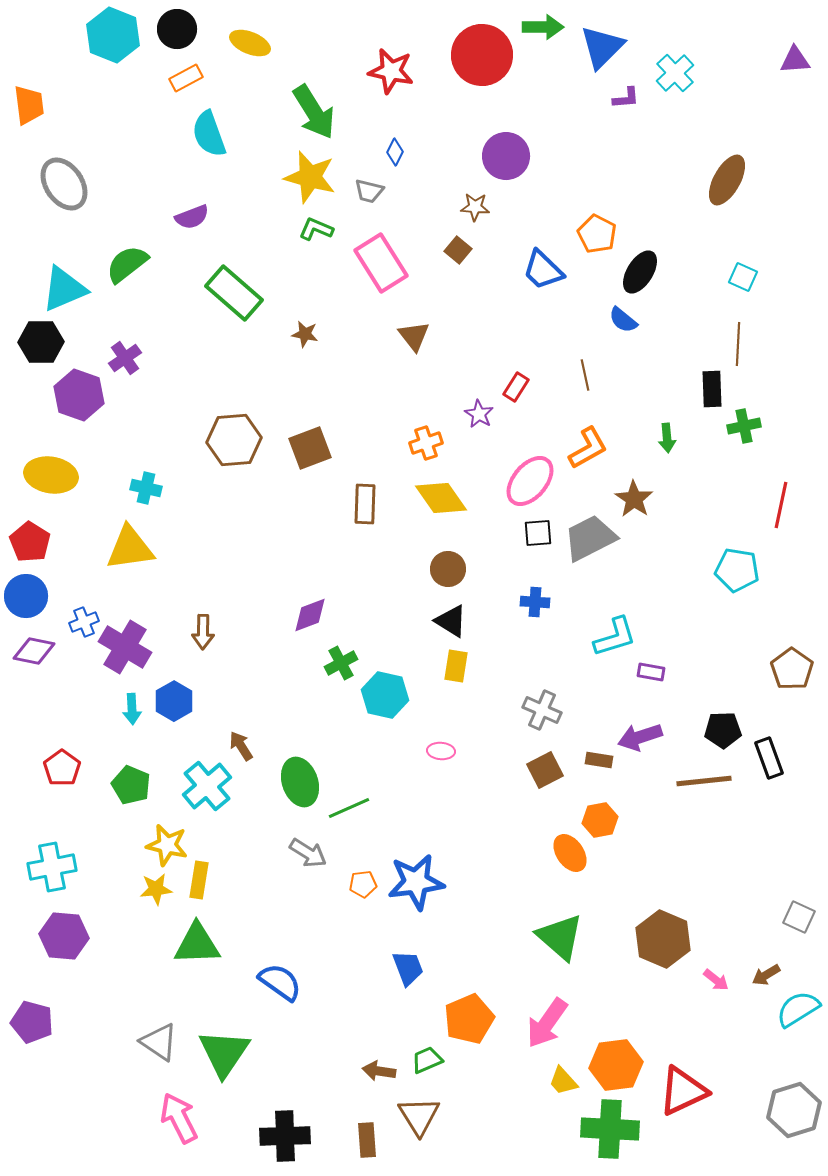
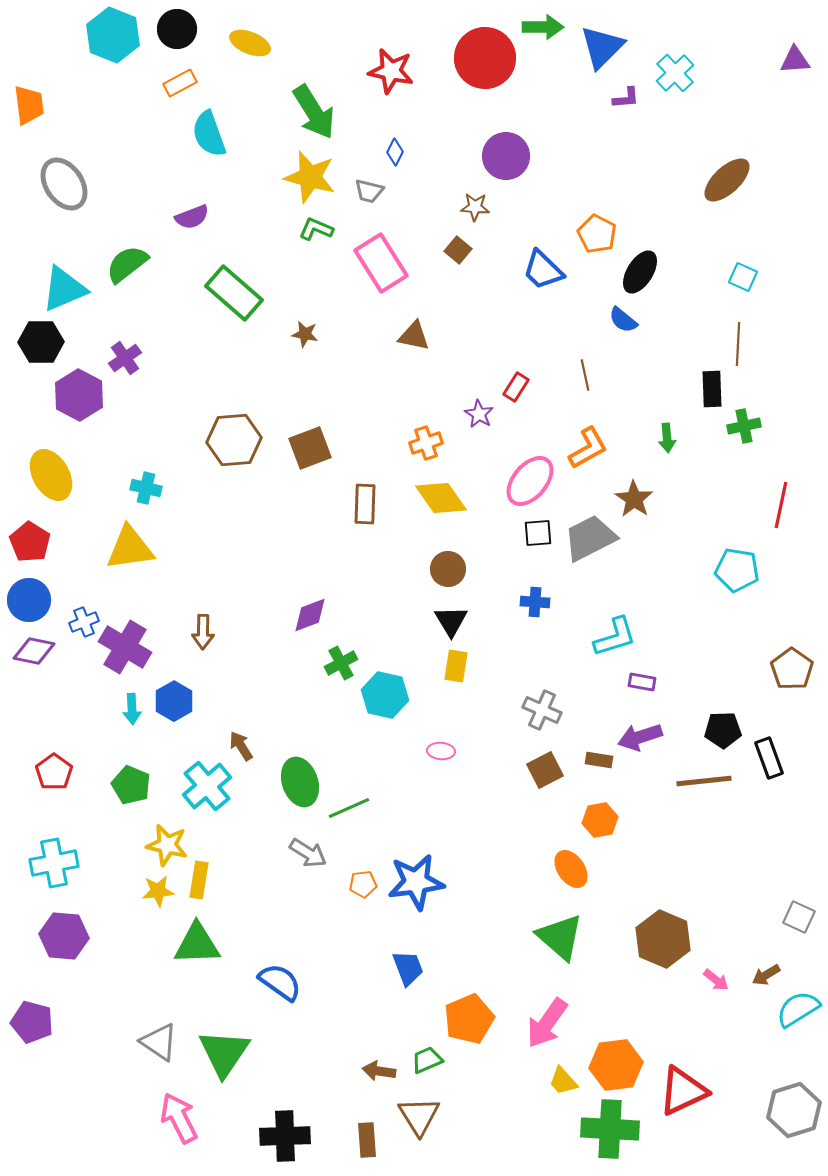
red circle at (482, 55): moved 3 px right, 3 px down
orange rectangle at (186, 78): moved 6 px left, 5 px down
brown ellipse at (727, 180): rotated 18 degrees clockwise
brown triangle at (414, 336): rotated 40 degrees counterclockwise
purple hexagon at (79, 395): rotated 9 degrees clockwise
yellow ellipse at (51, 475): rotated 51 degrees clockwise
blue circle at (26, 596): moved 3 px right, 4 px down
black triangle at (451, 621): rotated 27 degrees clockwise
purple rectangle at (651, 672): moved 9 px left, 10 px down
red pentagon at (62, 768): moved 8 px left, 4 px down
orange ellipse at (570, 853): moved 1 px right, 16 px down
cyan cross at (52, 867): moved 2 px right, 4 px up
yellow star at (156, 889): moved 2 px right, 2 px down
